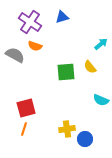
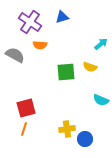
orange semicircle: moved 5 px right, 1 px up; rotated 16 degrees counterclockwise
yellow semicircle: rotated 32 degrees counterclockwise
